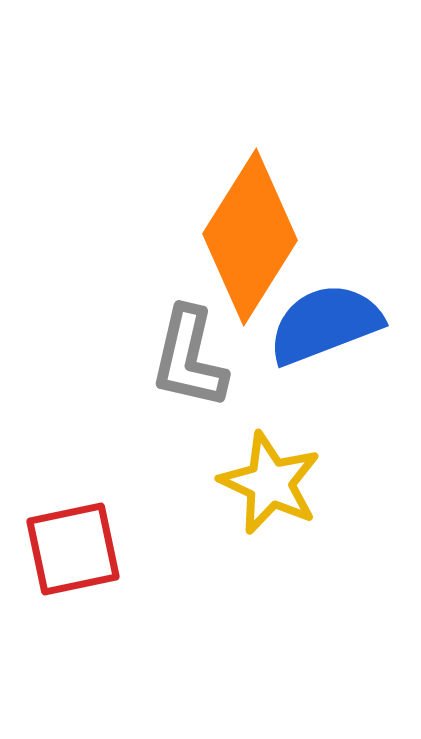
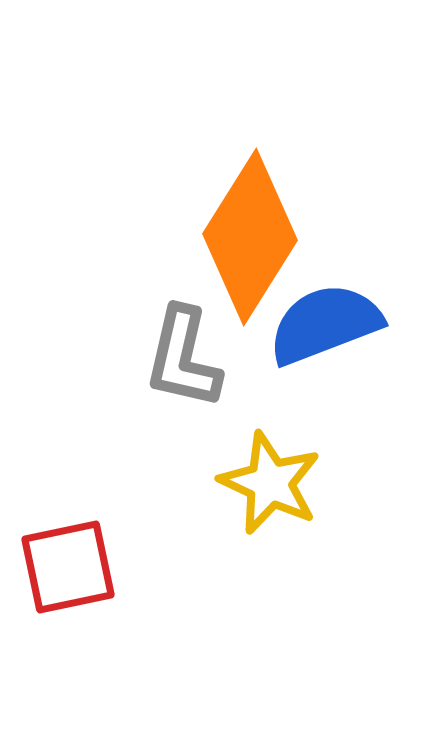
gray L-shape: moved 6 px left
red square: moved 5 px left, 18 px down
